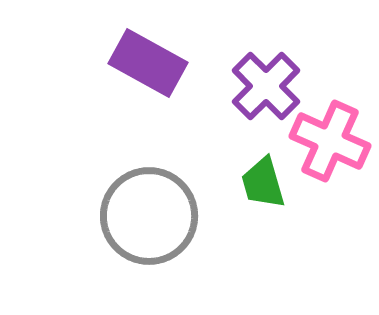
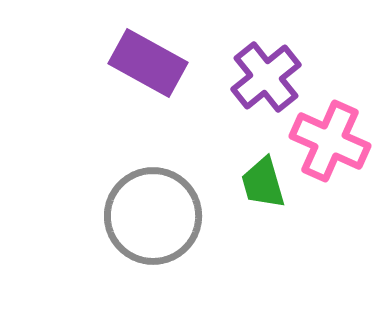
purple cross: moved 9 px up; rotated 6 degrees clockwise
gray circle: moved 4 px right
